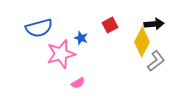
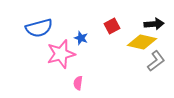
red square: moved 2 px right, 1 px down
yellow diamond: rotated 76 degrees clockwise
pink semicircle: rotated 128 degrees clockwise
